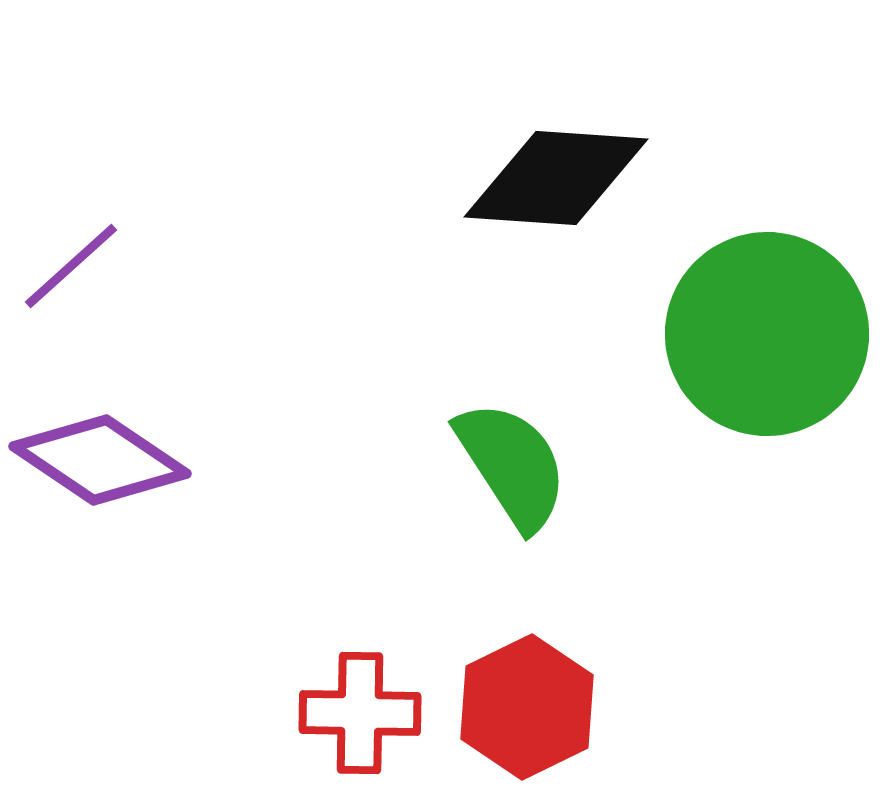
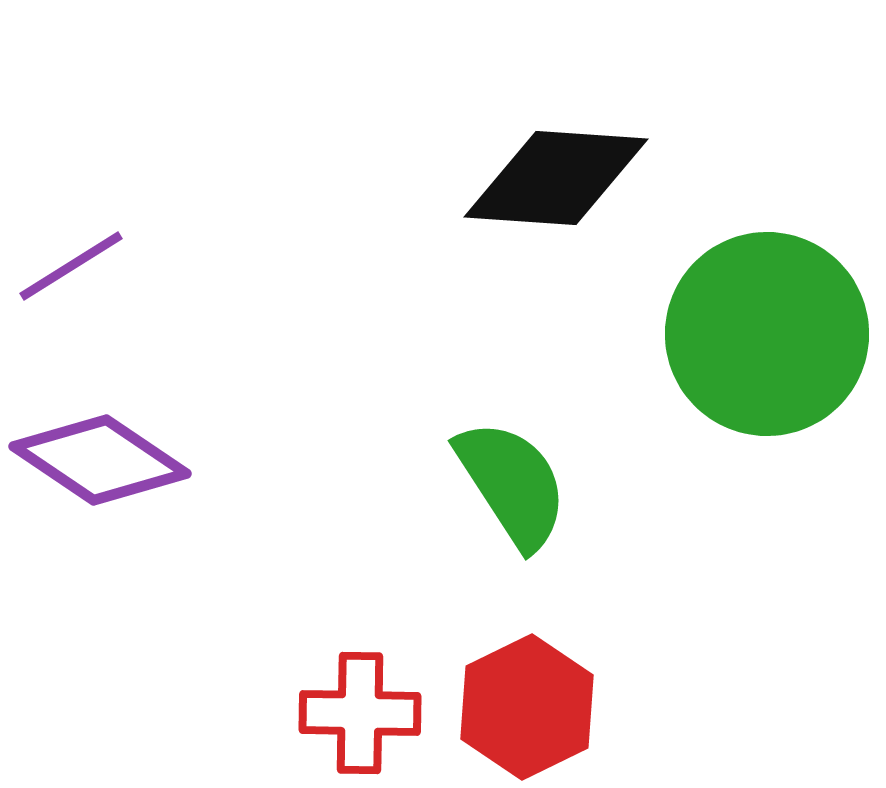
purple line: rotated 10 degrees clockwise
green semicircle: moved 19 px down
